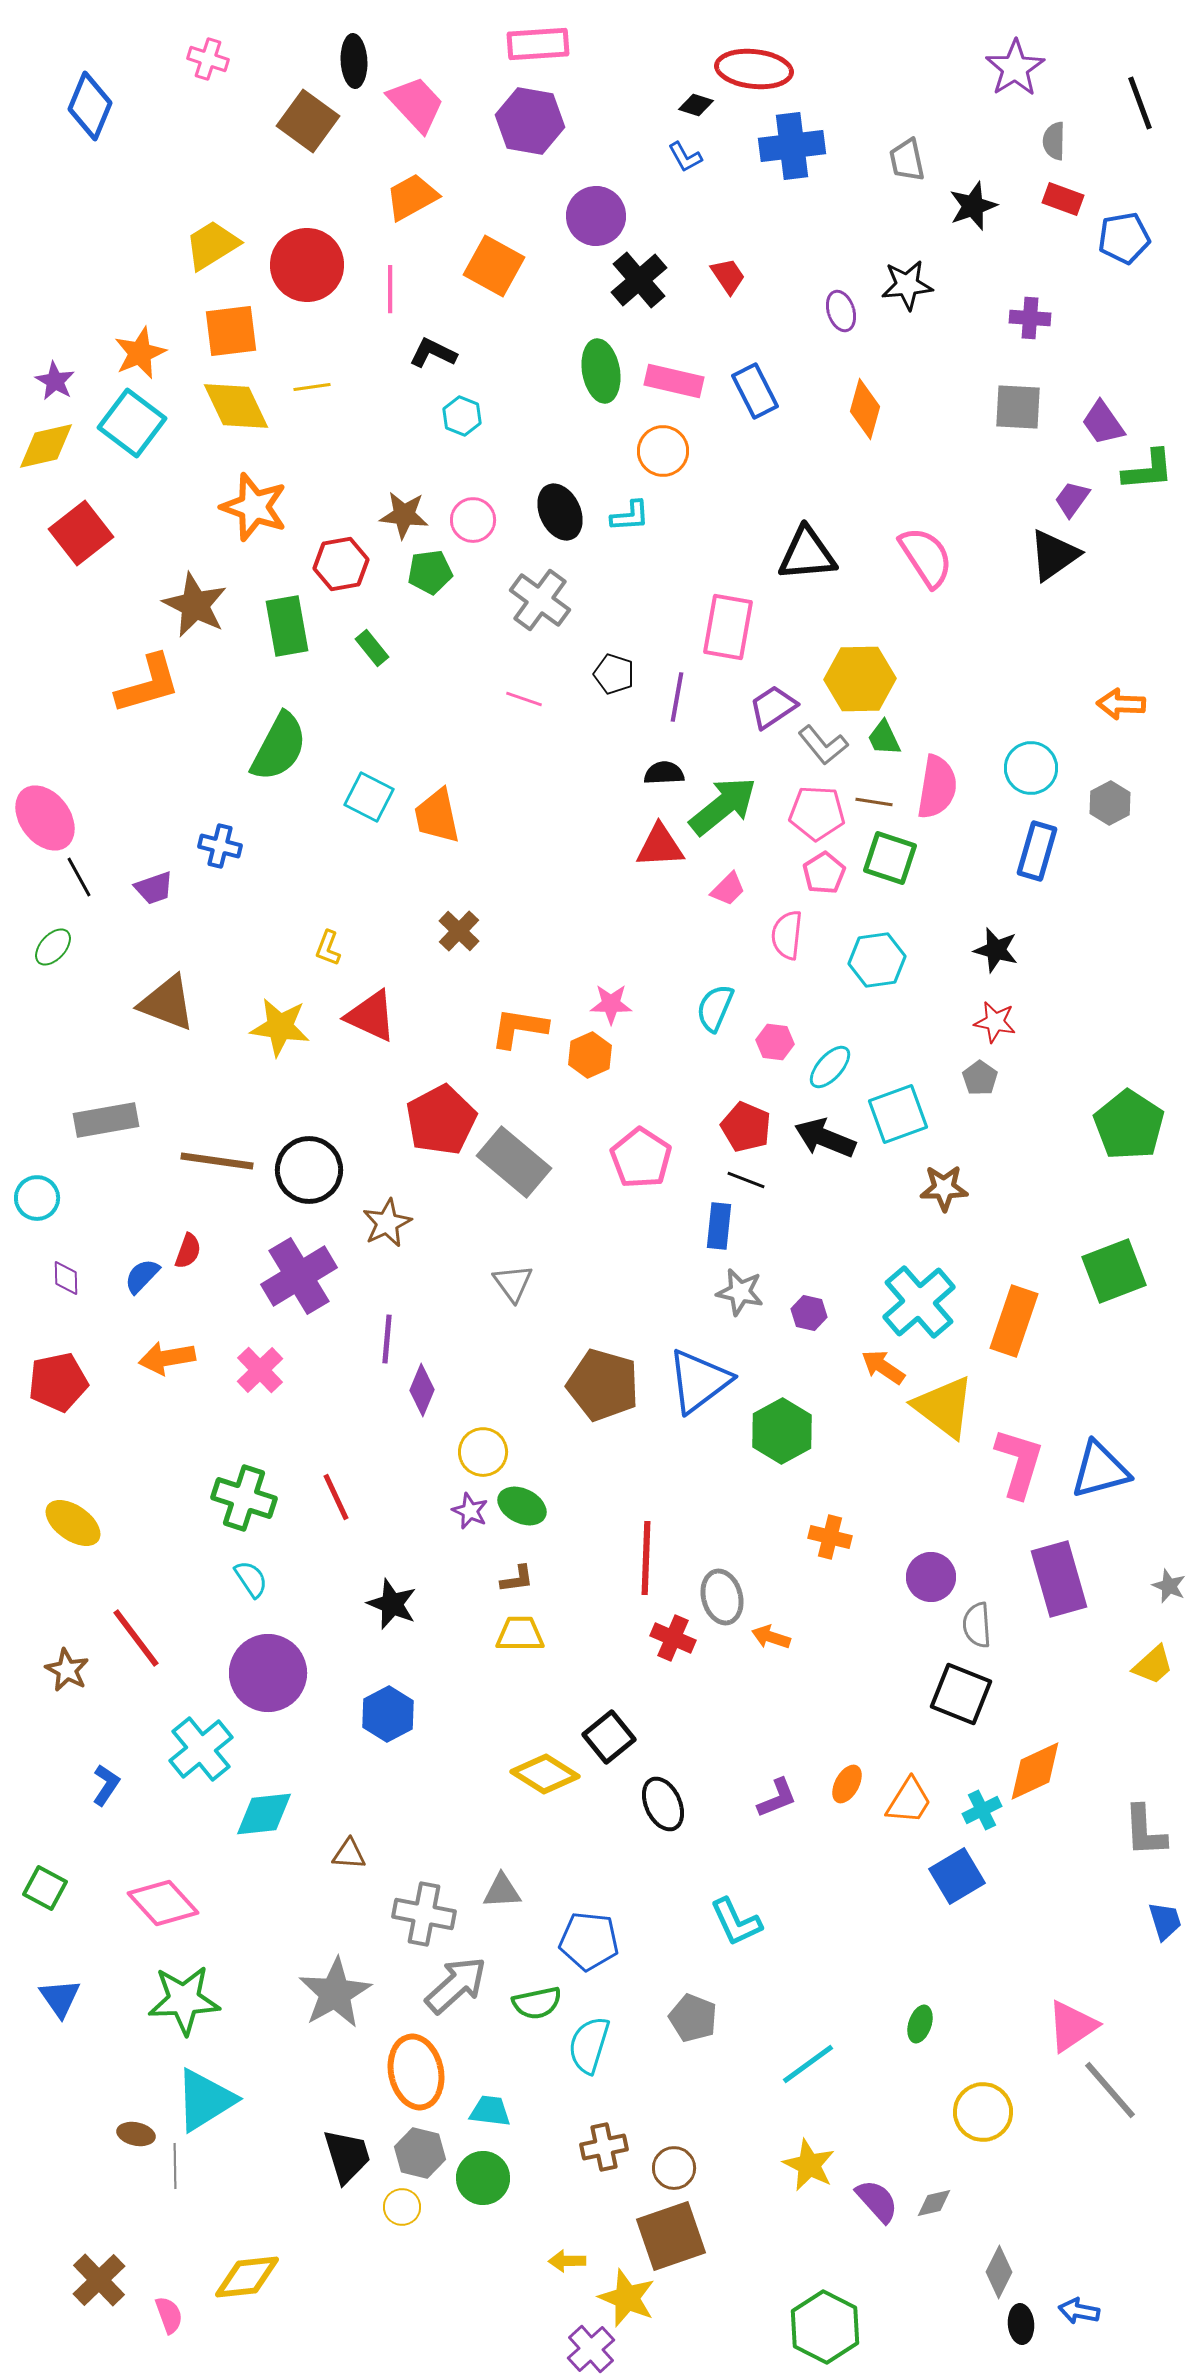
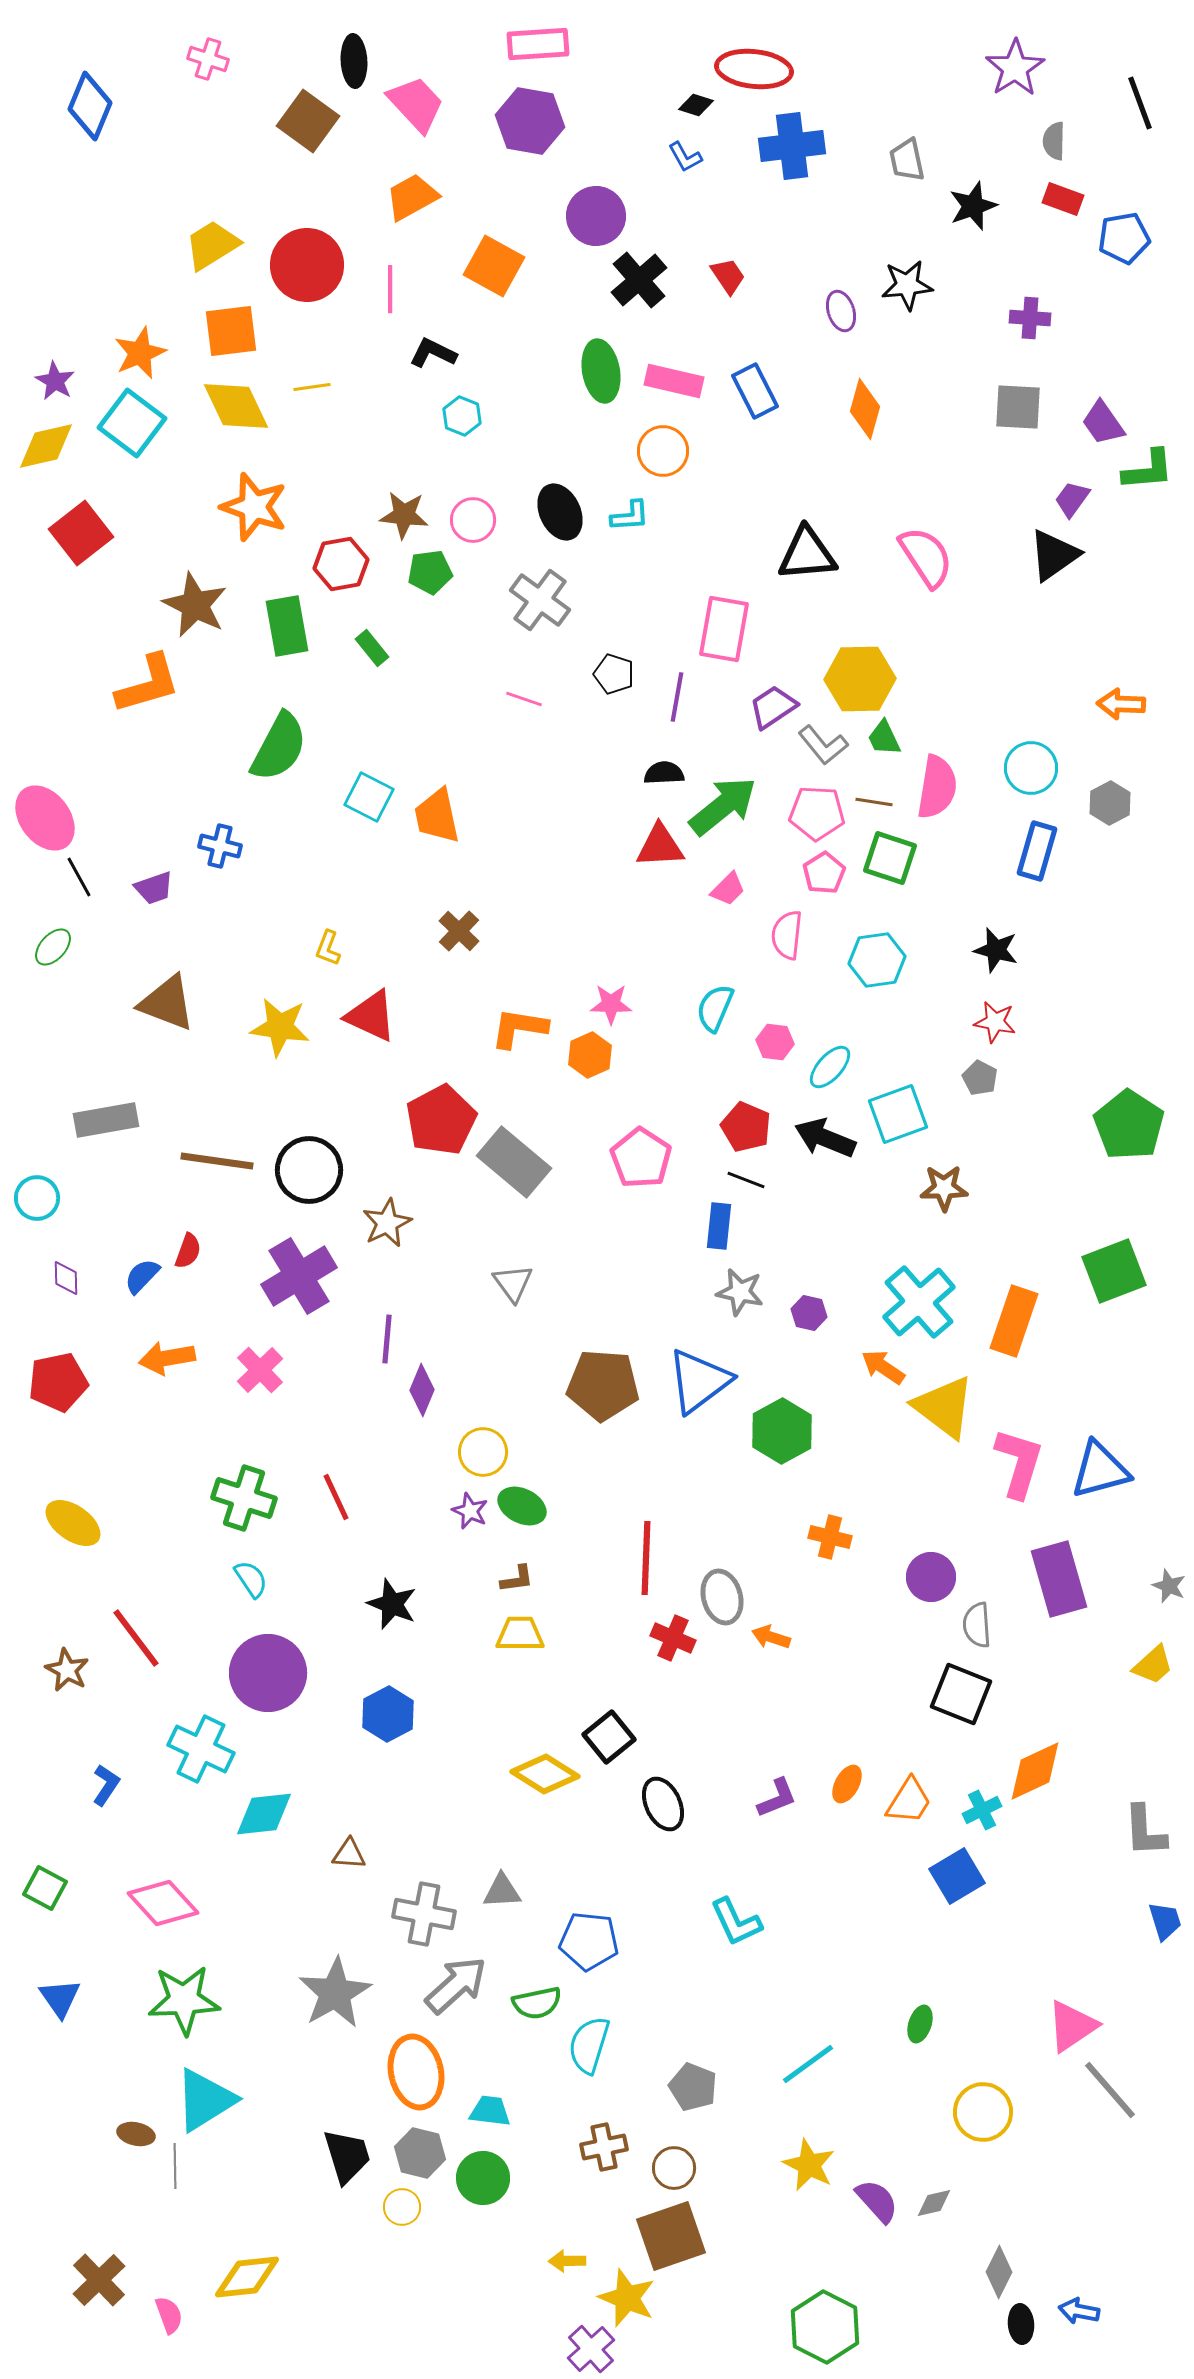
pink rectangle at (728, 627): moved 4 px left, 2 px down
gray pentagon at (980, 1078): rotated 8 degrees counterclockwise
brown pentagon at (603, 1385): rotated 12 degrees counterclockwise
cyan cross at (201, 1749): rotated 26 degrees counterclockwise
gray pentagon at (693, 2018): moved 69 px down
